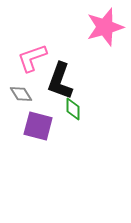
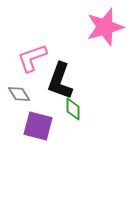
gray diamond: moved 2 px left
